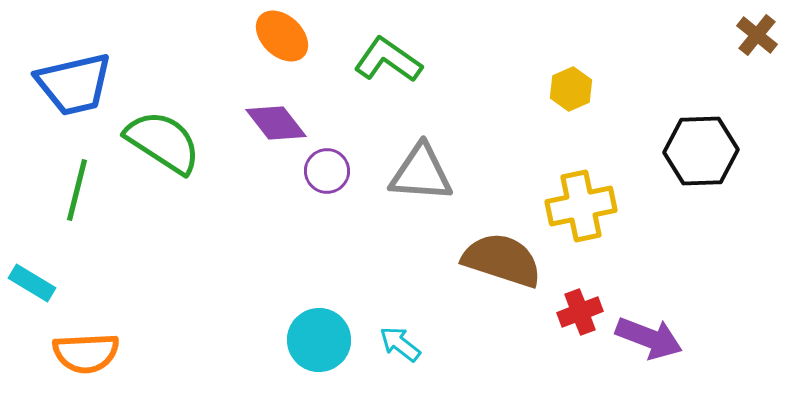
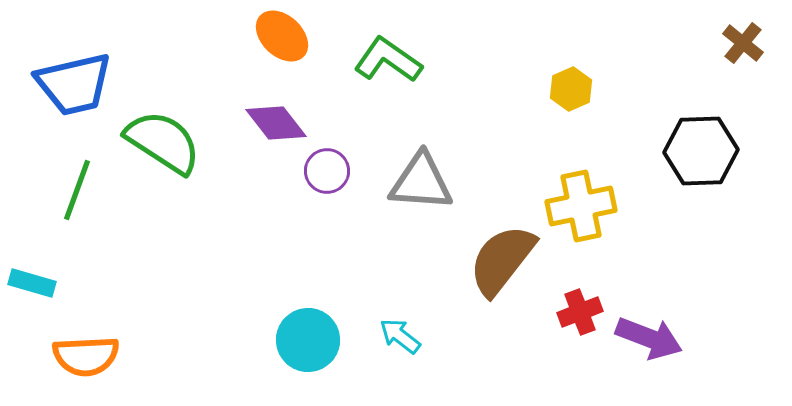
brown cross: moved 14 px left, 8 px down
gray triangle: moved 9 px down
green line: rotated 6 degrees clockwise
brown semicircle: rotated 70 degrees counterclockwise
cyan rectangle: rotated 15 degrees counterclockwise
cyan circle: moved 11 px left
cyan arrow: moved 8 px up
orange semicircle: moved 3 px down
